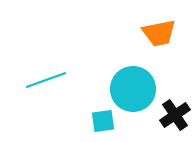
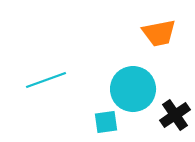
cyan square: moved 3 px right, 1 px down
